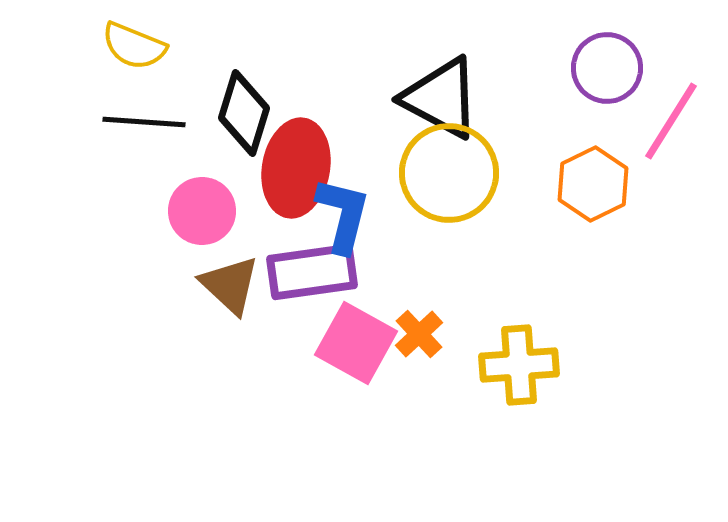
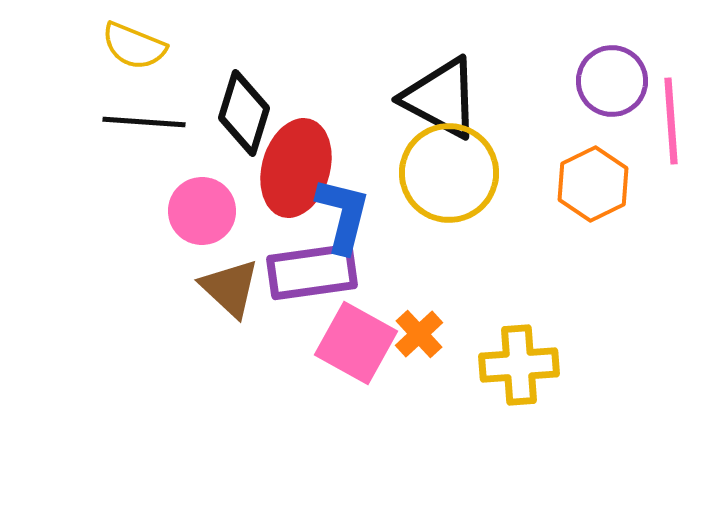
purple circle: moved 5 px right, 13 px down
pink line: rotated 36 degrees counterclockwise
red ellipse: rotated 6 degrees clockwise
brown triangle: moved 3 px down
